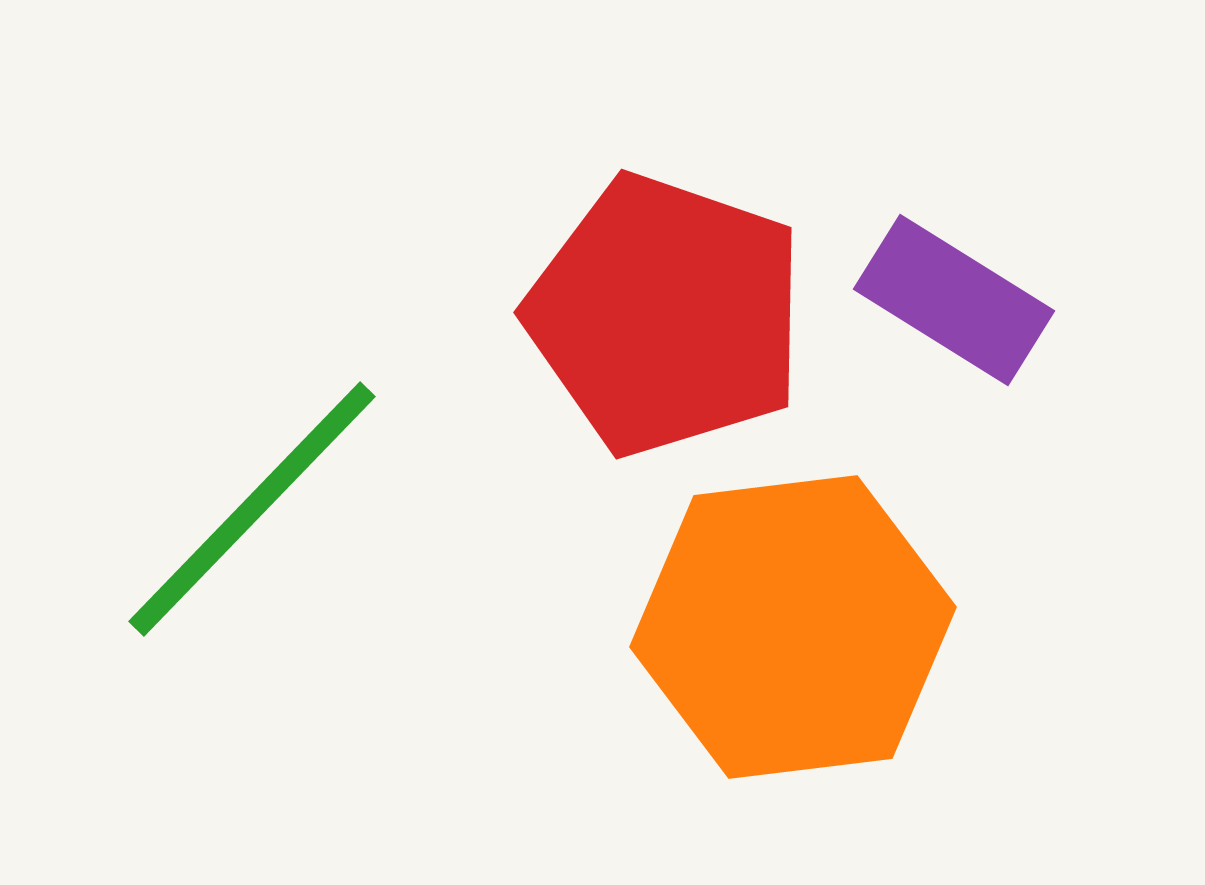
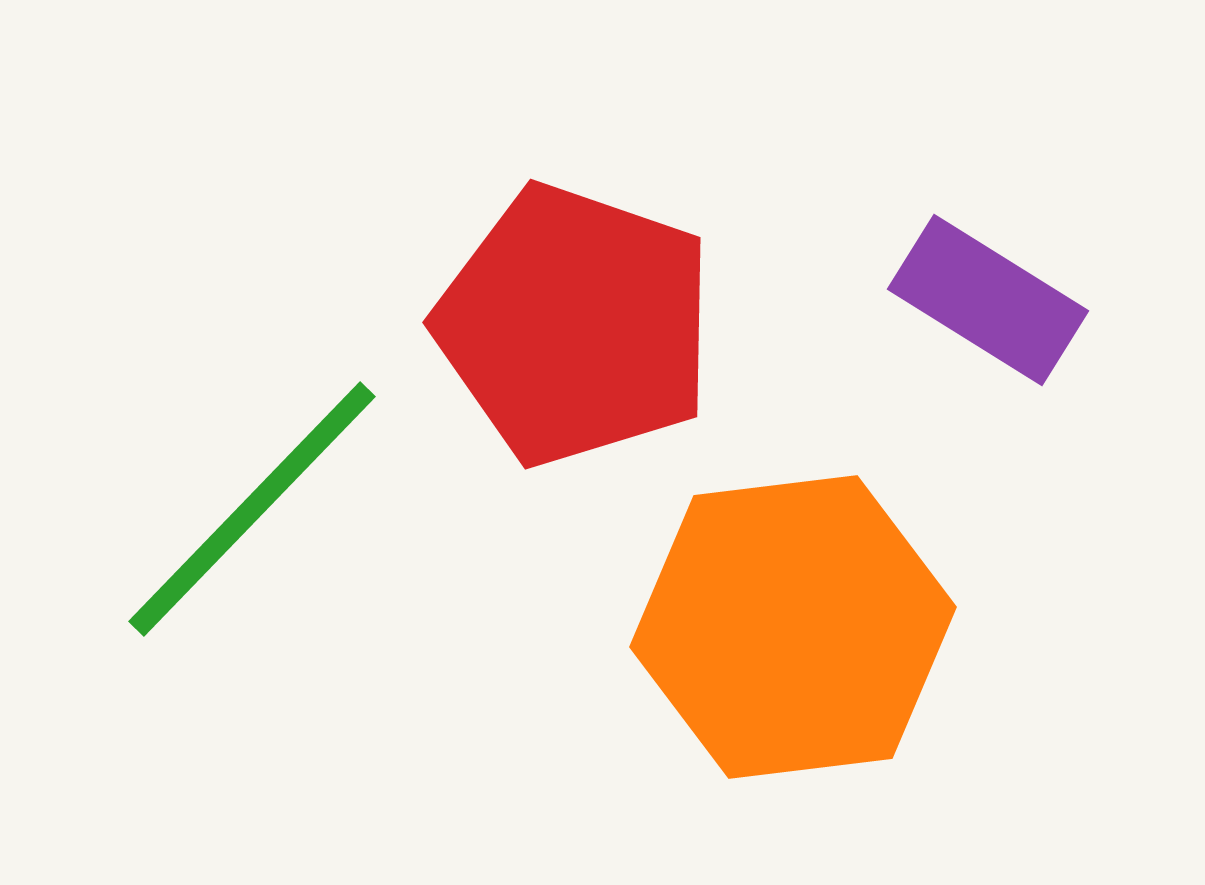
purple rectangle: moved 34 px right
red pentagon: moved 91 px left, 10 px down
